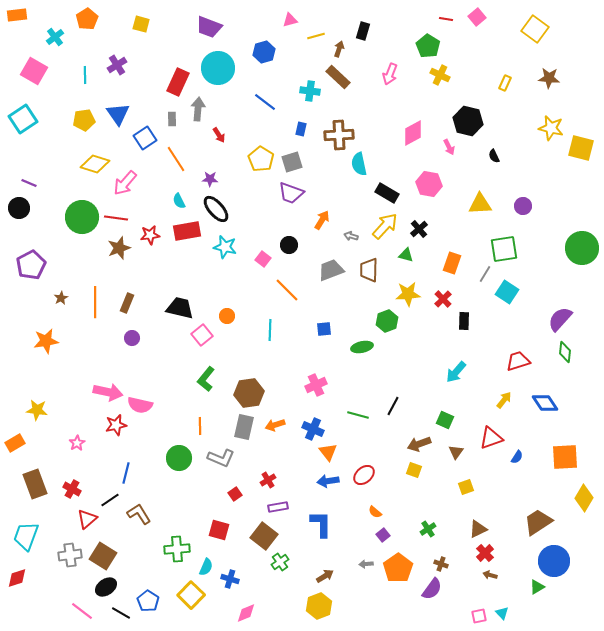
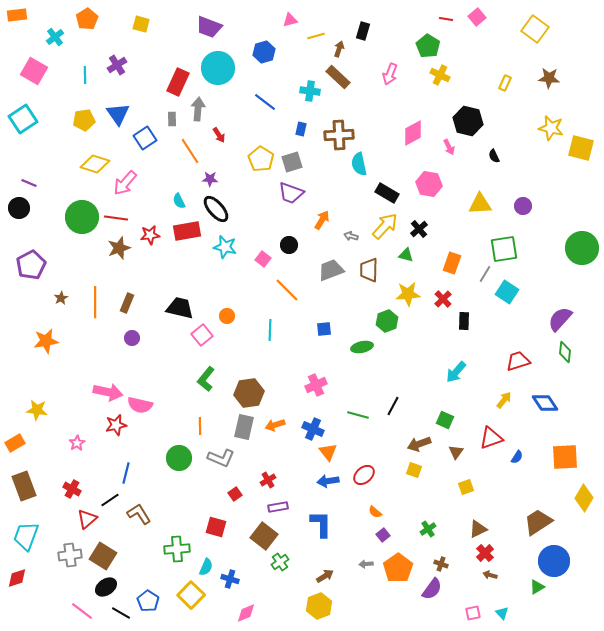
orange line at (176, 159): moved 14 px right, 8 px up
brown rectangle at (35, 484): moved 11 px left, 2 px down
red square at (219, 530): moved 3 px left, 3 px up
pink square at (479, 616): moved 6 px left, 3 px up
